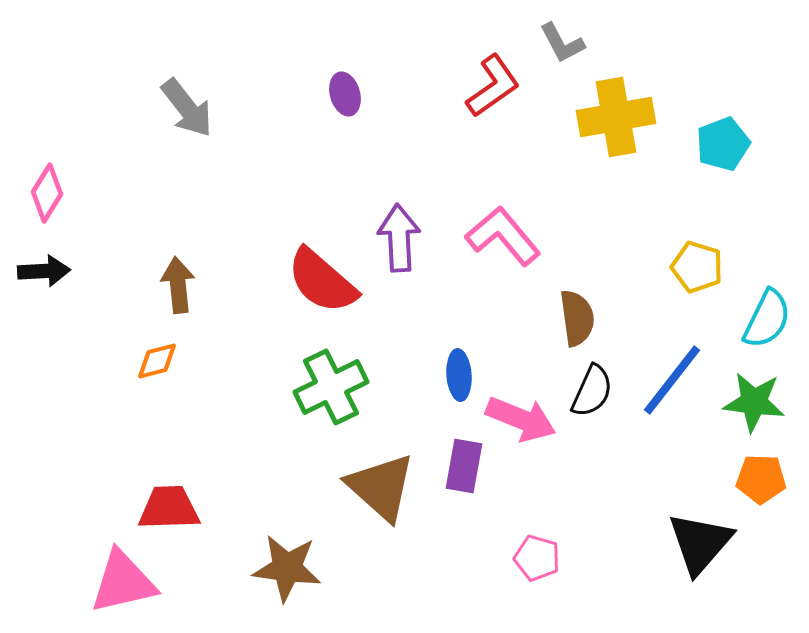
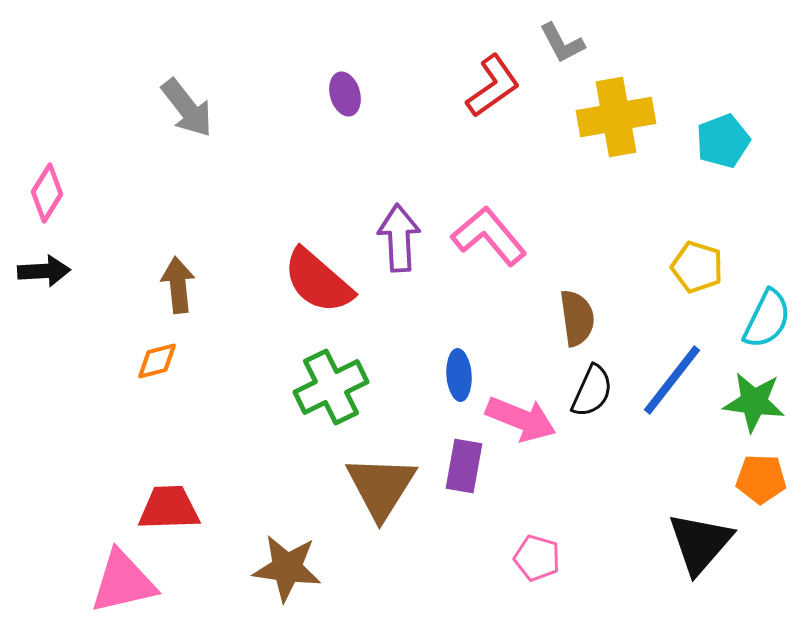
cyan pentagon: moved 3 px up
pink L-shape: moved 14 px left
red semicircle: moved 4 px left
brown triangle: rotated 20 degrees clockwise
